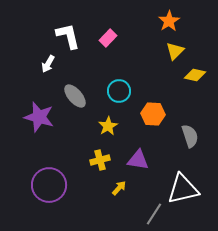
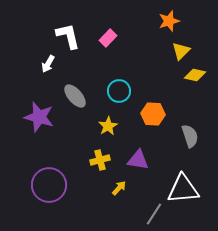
orange star: rotated 15 degrees clockwise
yellow triangle: moved 6 px right
white triangle: rotated 8 degrees clockwise
